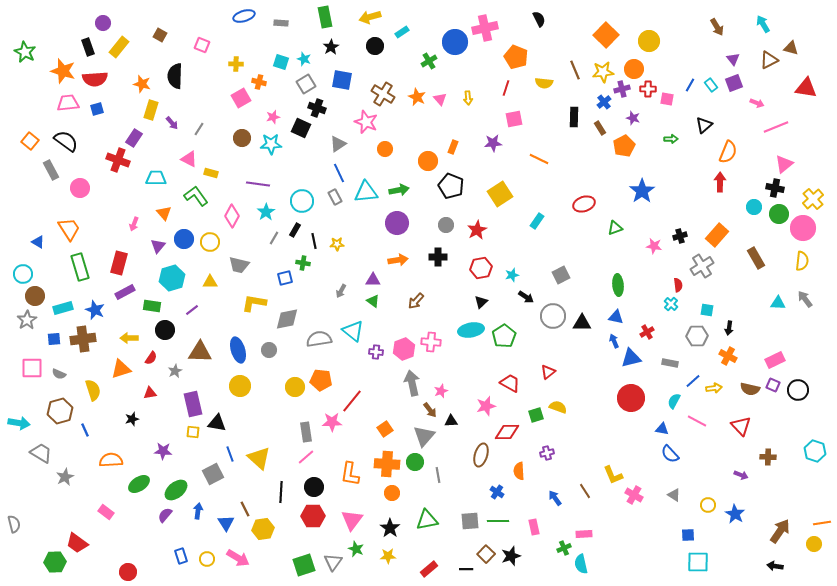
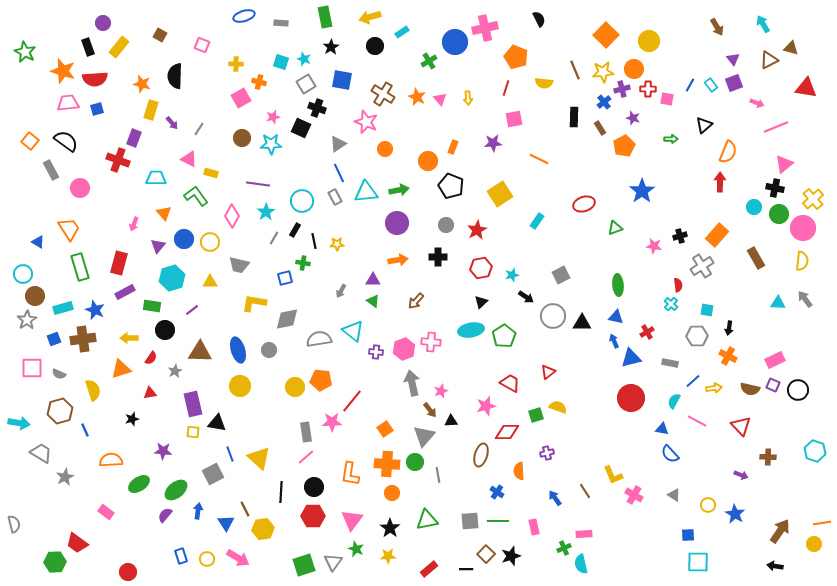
purple rectangle at (134, 138): rotated 12 degrees counterclockwise
blue square at (54, 339): rotated 16 degrees counterclockwise
